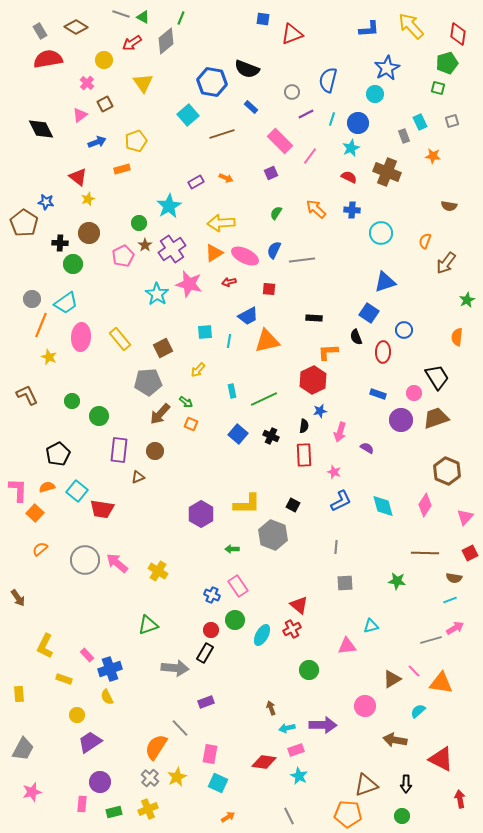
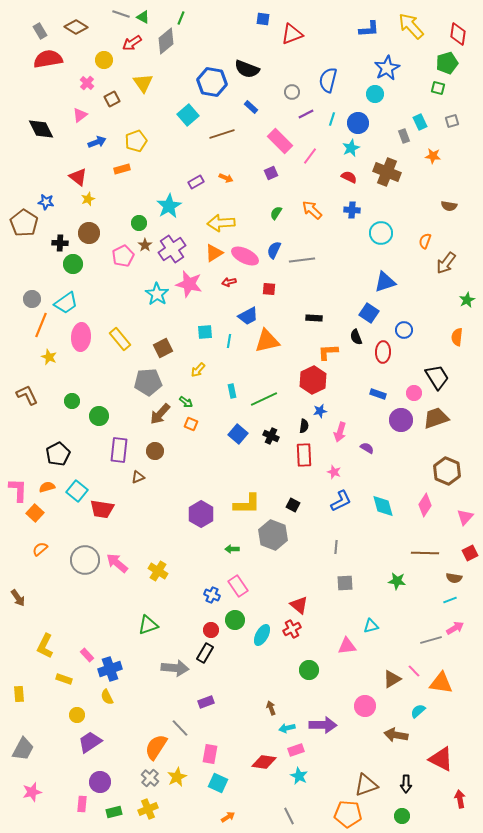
brown square at (105, 104): moved 7 px right, 5 px up
orange arrow at (316, 209): moved 4 px left, 1 px down
brown arrow at (395, 740): moved 1 px right, 5 px up
